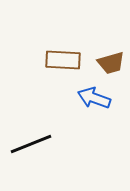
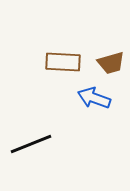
brown rectangle: moved 2 px down
